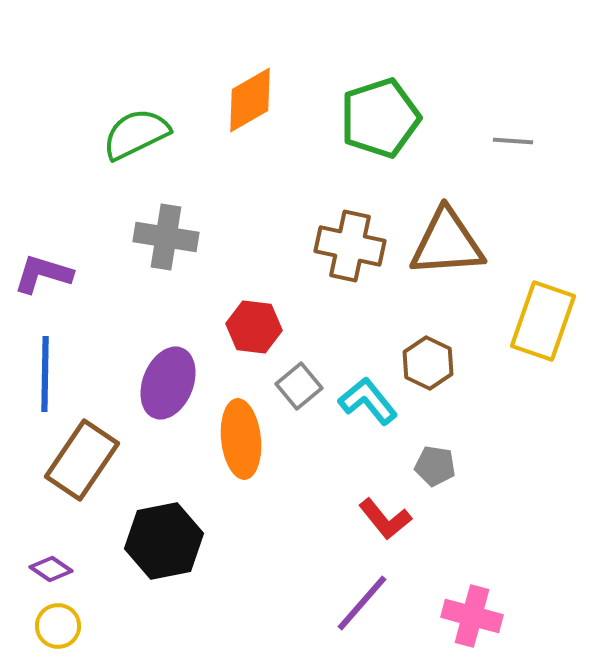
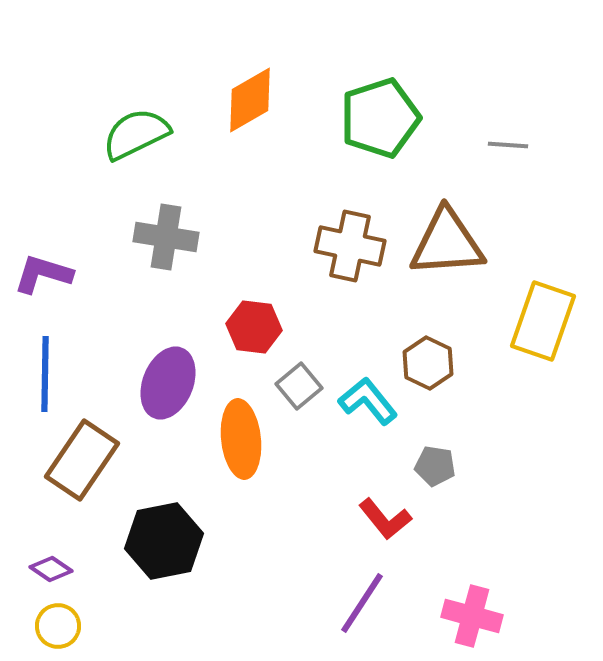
gray line: moved 5 px left, 4 px down
purple line: rotated 8 degrees counterclockwise
